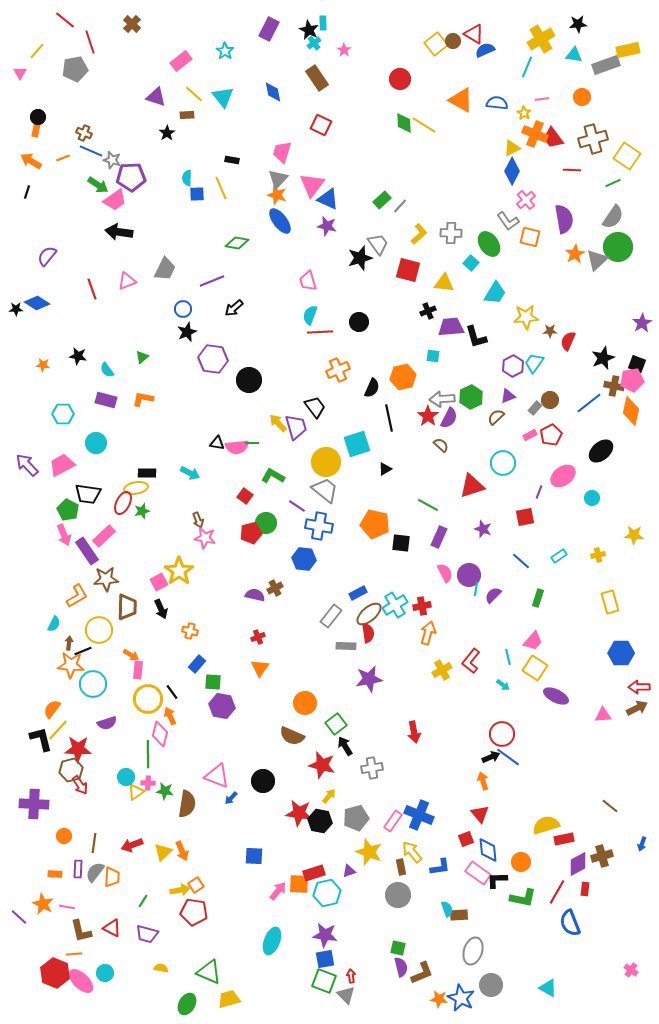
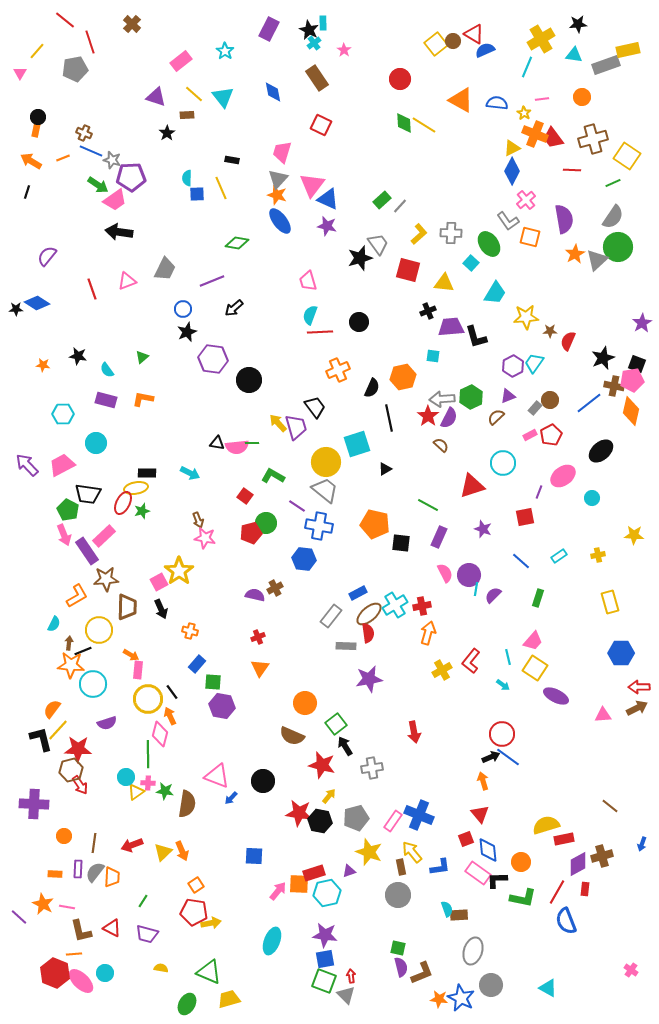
yellow arrow at (180, 890): moved 31 px right, 33 px down
blue semicircle at (570, 923): moved 4 px left, 2 px up
